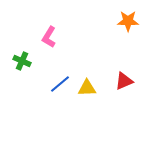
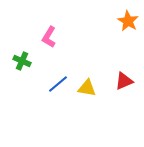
orange star: rotated 30 degrees clockwise
blue line: moved 2 px left
yellow triangle: rotated 12 degrees clockwise
